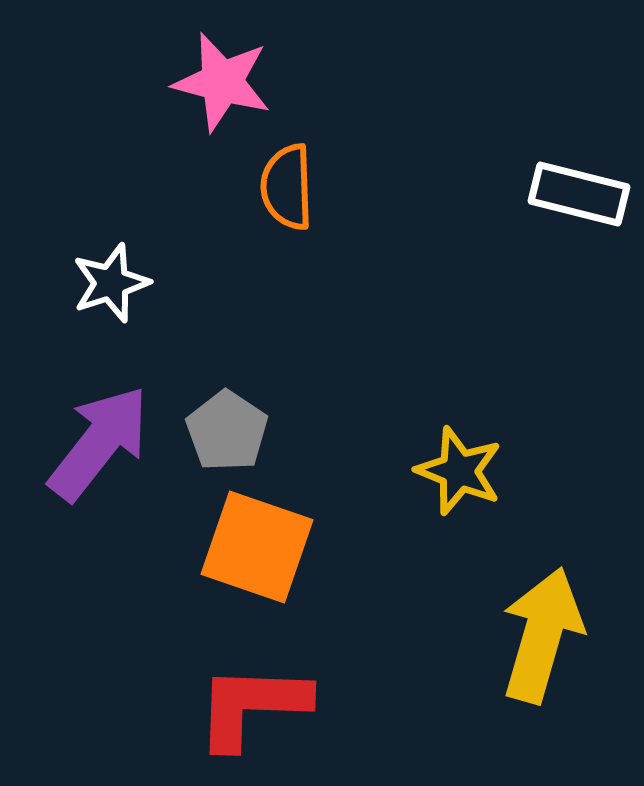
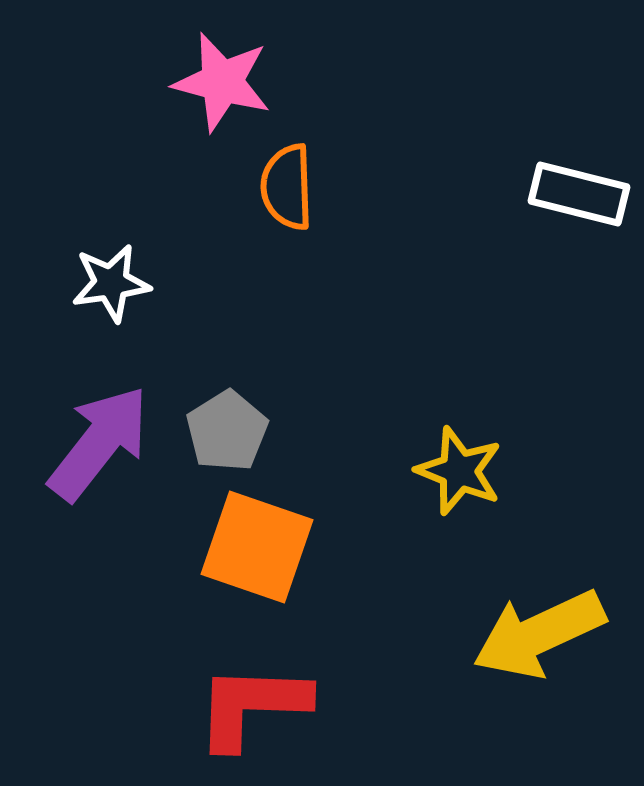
white star: rotated 10 degrees clockwise
gray pentagon: rotated 6 degrees clockwise
yellow arrow: moved 3 px left, 1 px up; rotated 131 degrees counterclockwise
